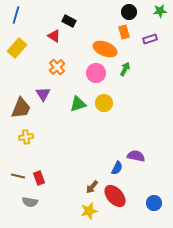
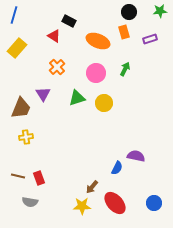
blue line: moved 2 px left
orange ellipse: moved 7 px left, 8 px up
green triangle: moved 1 px left, 6 px up
red ellipse: moved 7 px down
yellow star: moved 7 px left, 5 px up; rotated 12 degrees clockwise
